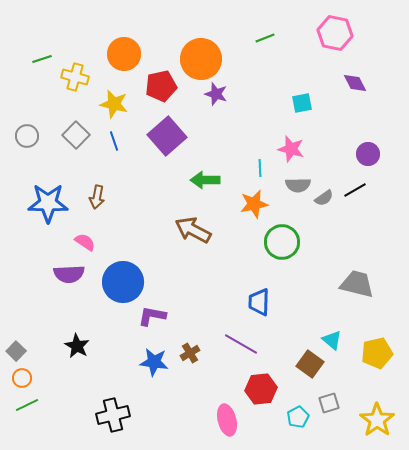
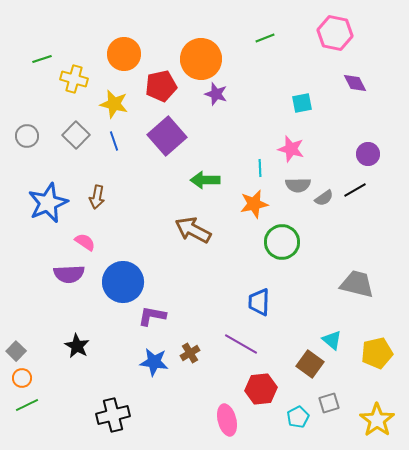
yellow cross at (75, 77): moved 1 px left, 2 px down
blue star at (48, 203): rotated 24 degrees counterclockwise
